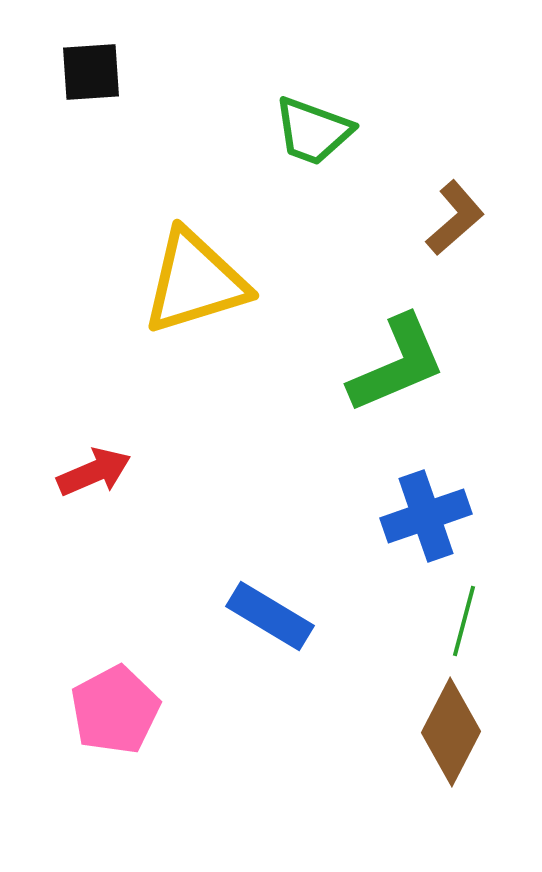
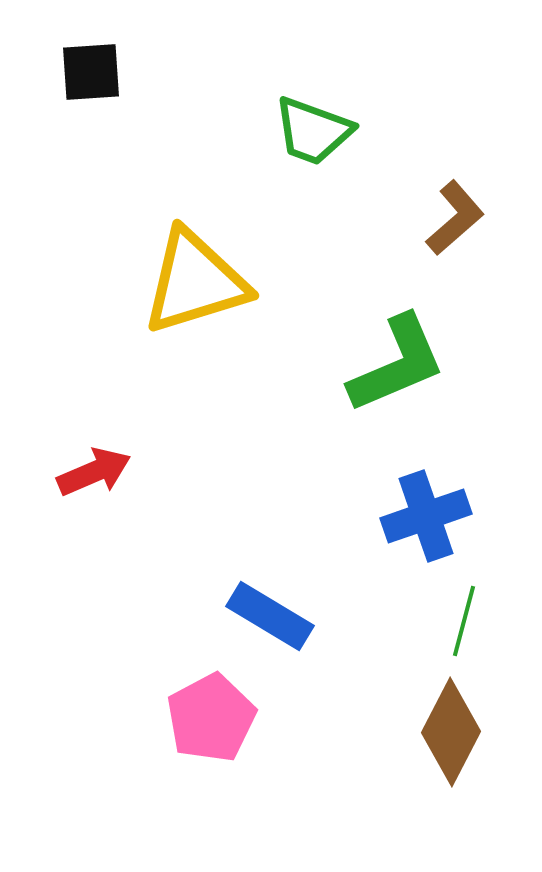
pink pentagon: moved 96 px right, 8 px down
